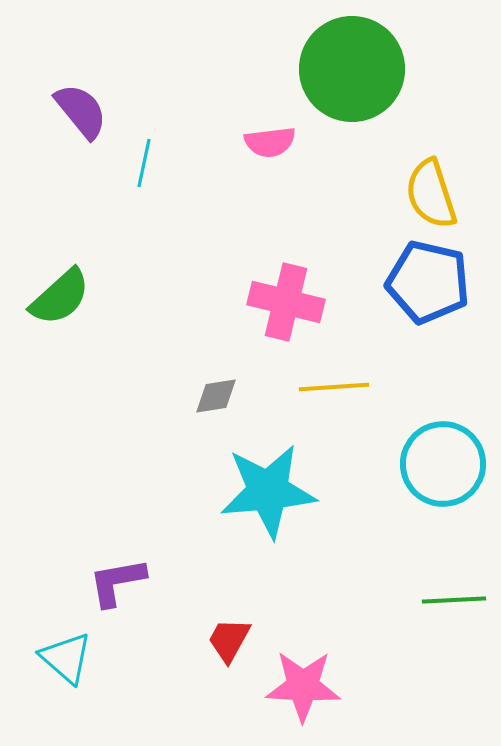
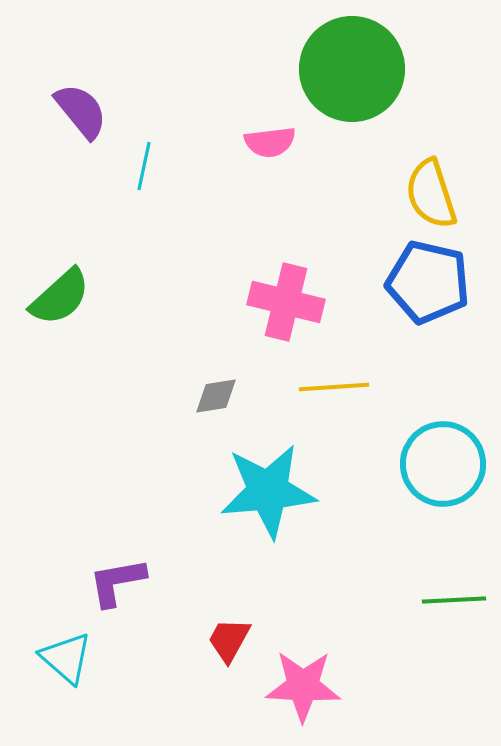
cyan line: moved 3 px down
